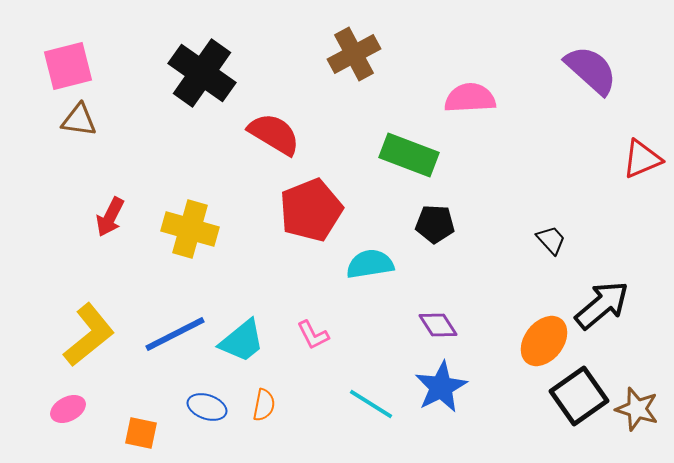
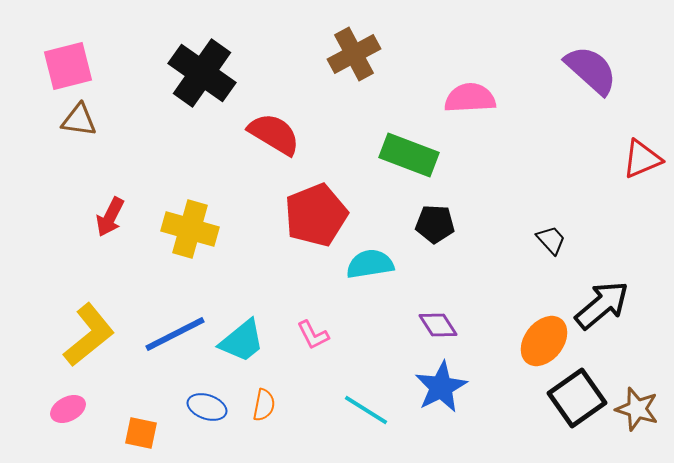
red pentagon: moved 5 px right, 5 px down
black square: moved 2 px left, 2 px down
cyan line: moved 5 px left, 6 px down
